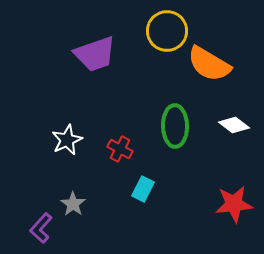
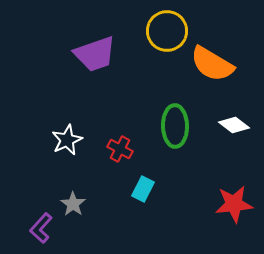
orange semicircle: moved 3 px right
